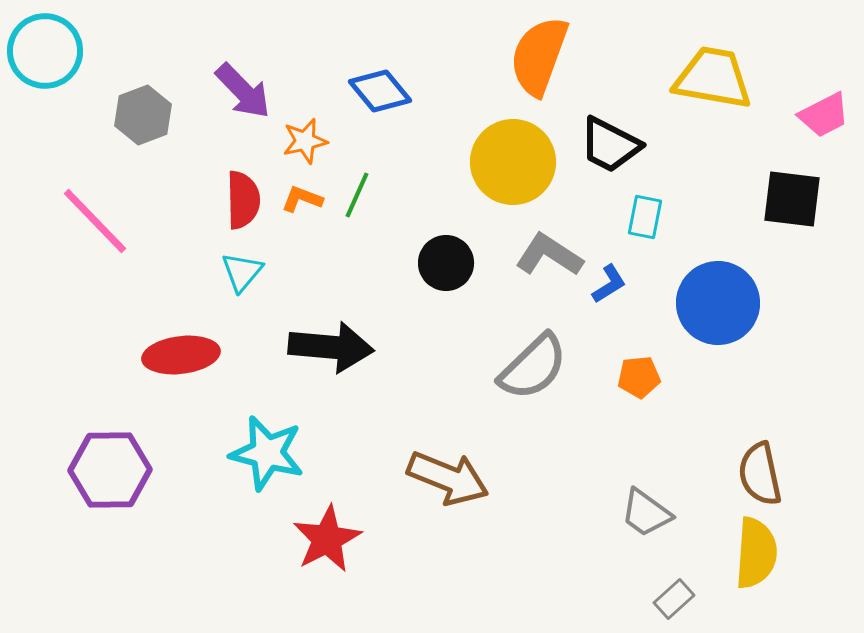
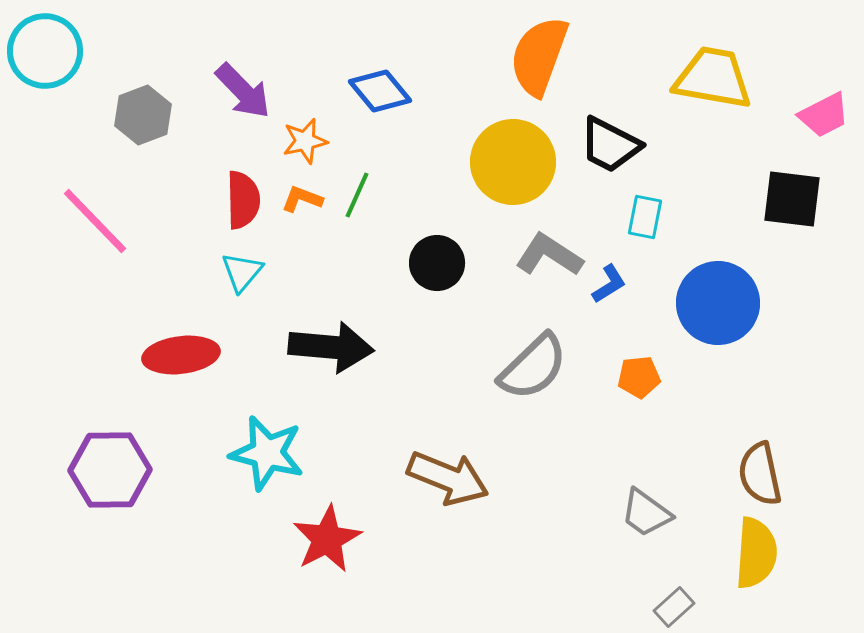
black circle: moved 9 px left
gray rectangle: moved 8 px down
